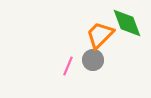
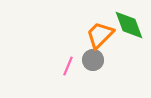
green diamond: moved 2 px right, 2 px down
